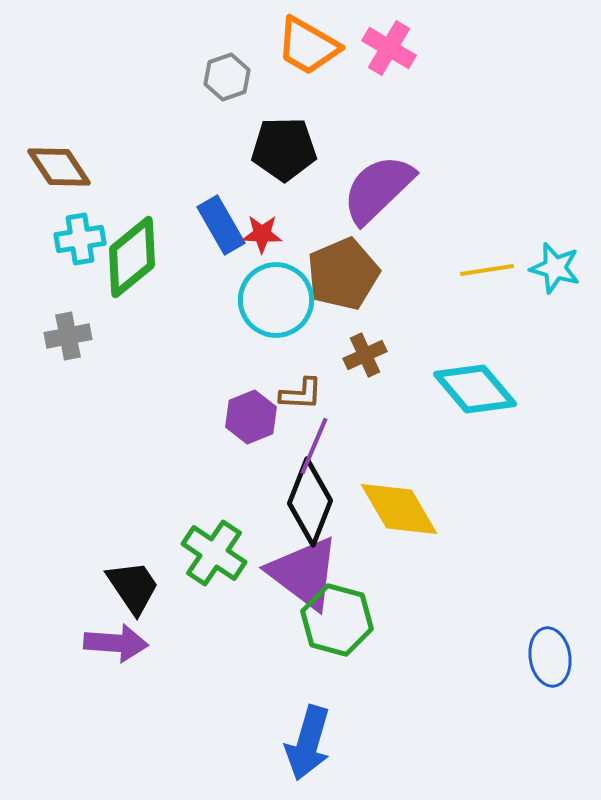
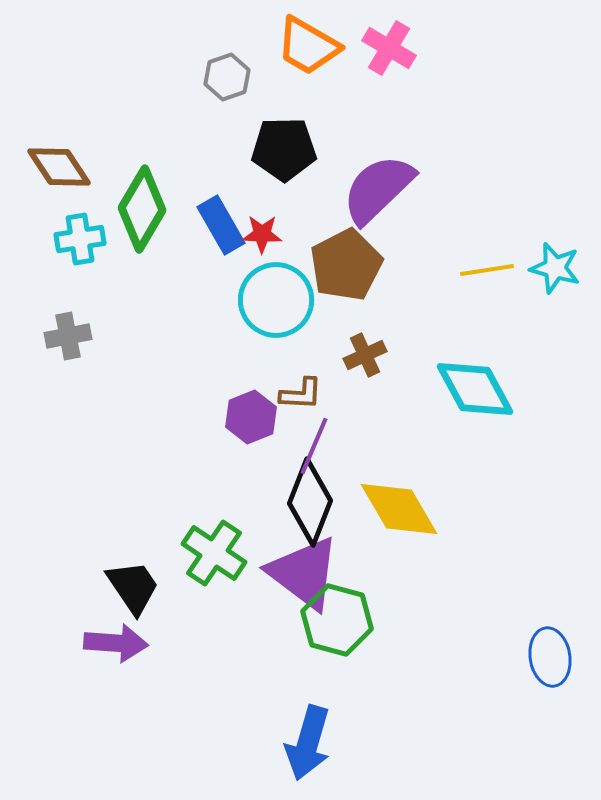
green diamond: moved 10 px right, 48 px up; rotated 20 degrees counterclockwise
brown pentagon: moved 3 px right, 9 px up; rotated 4 degrees counterclockwise
cyan diamond: rotated 12 degrees clockwise
